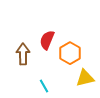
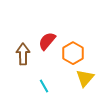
red semicircle: moved 1 px down; rotated 18 degrees clockwise
orange hexagon: moved 3 px right
yellow triangle: rotated 36 degrees counterclockwise
